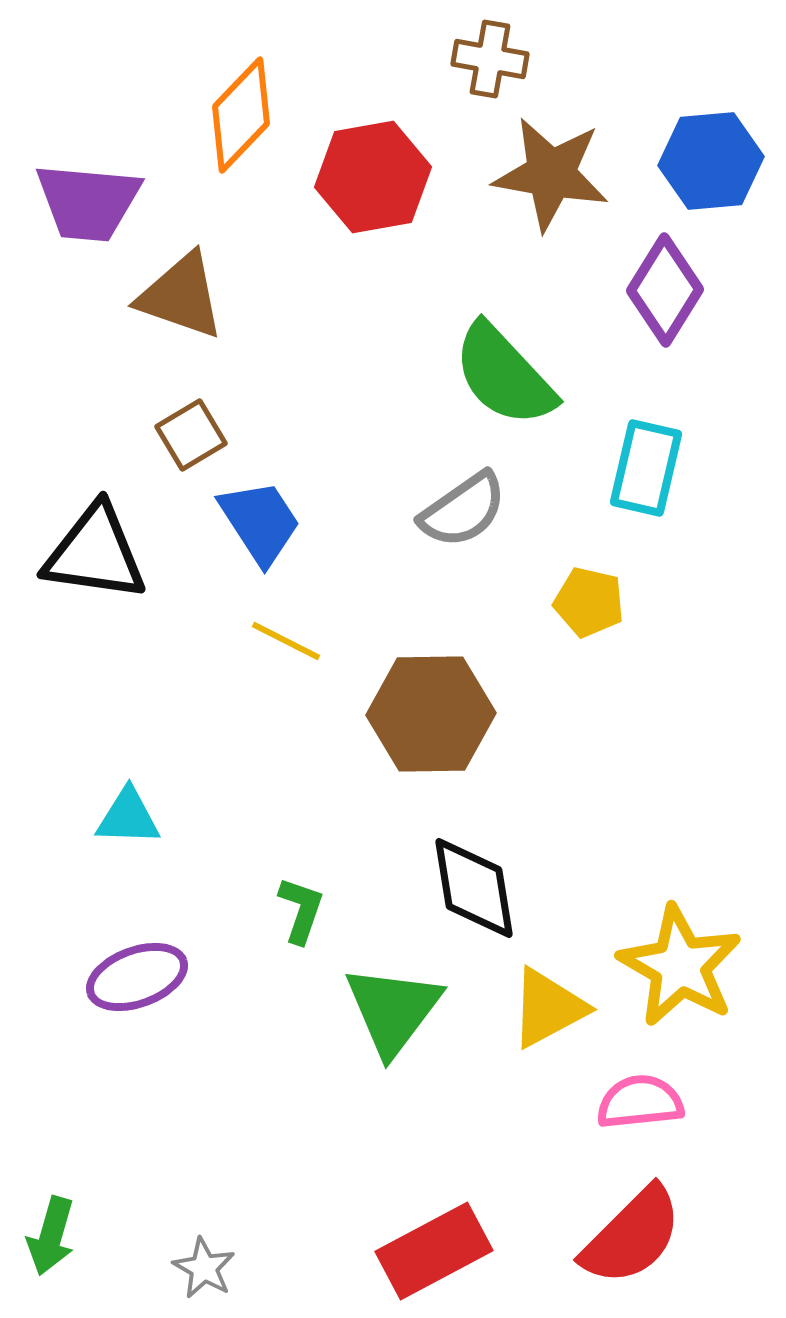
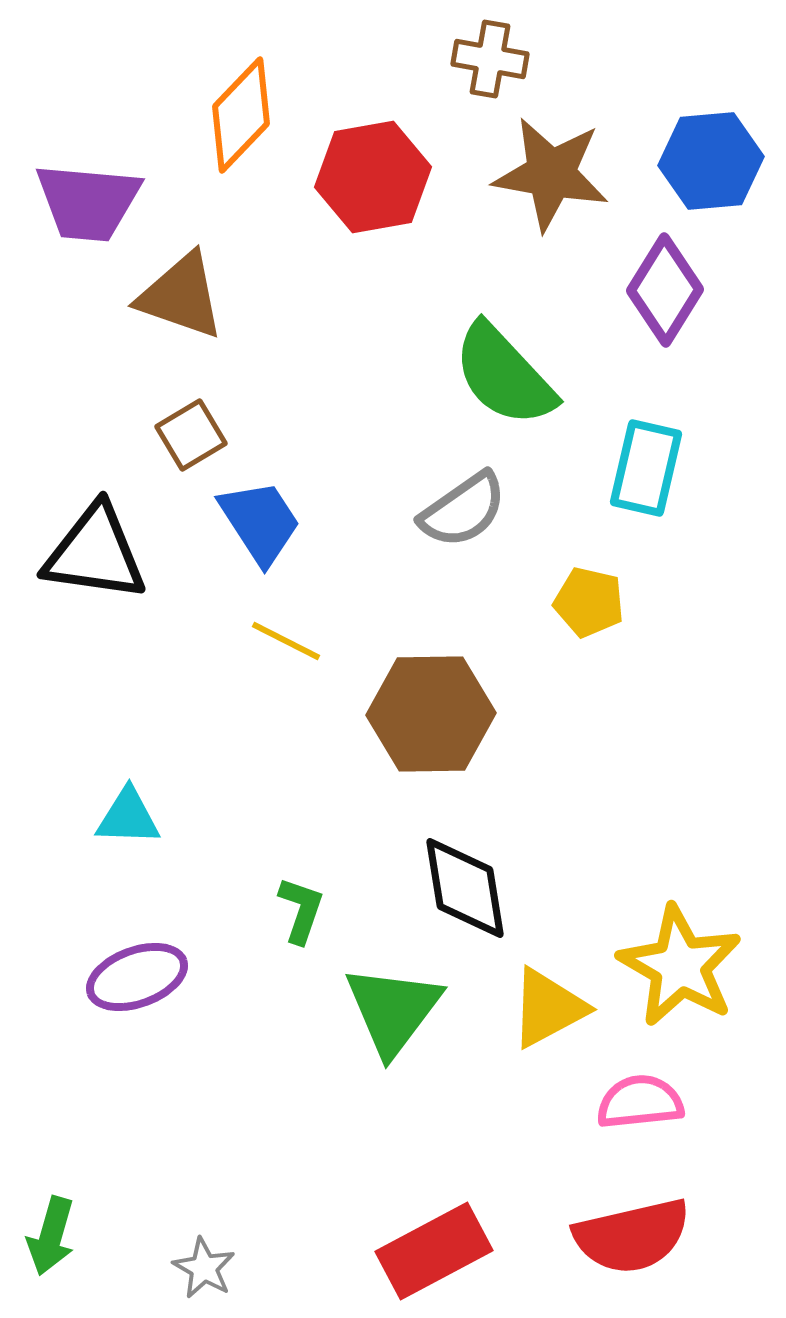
black diamond: moved 9 px left
red semicircle: rotated 32 degrees clockwise
